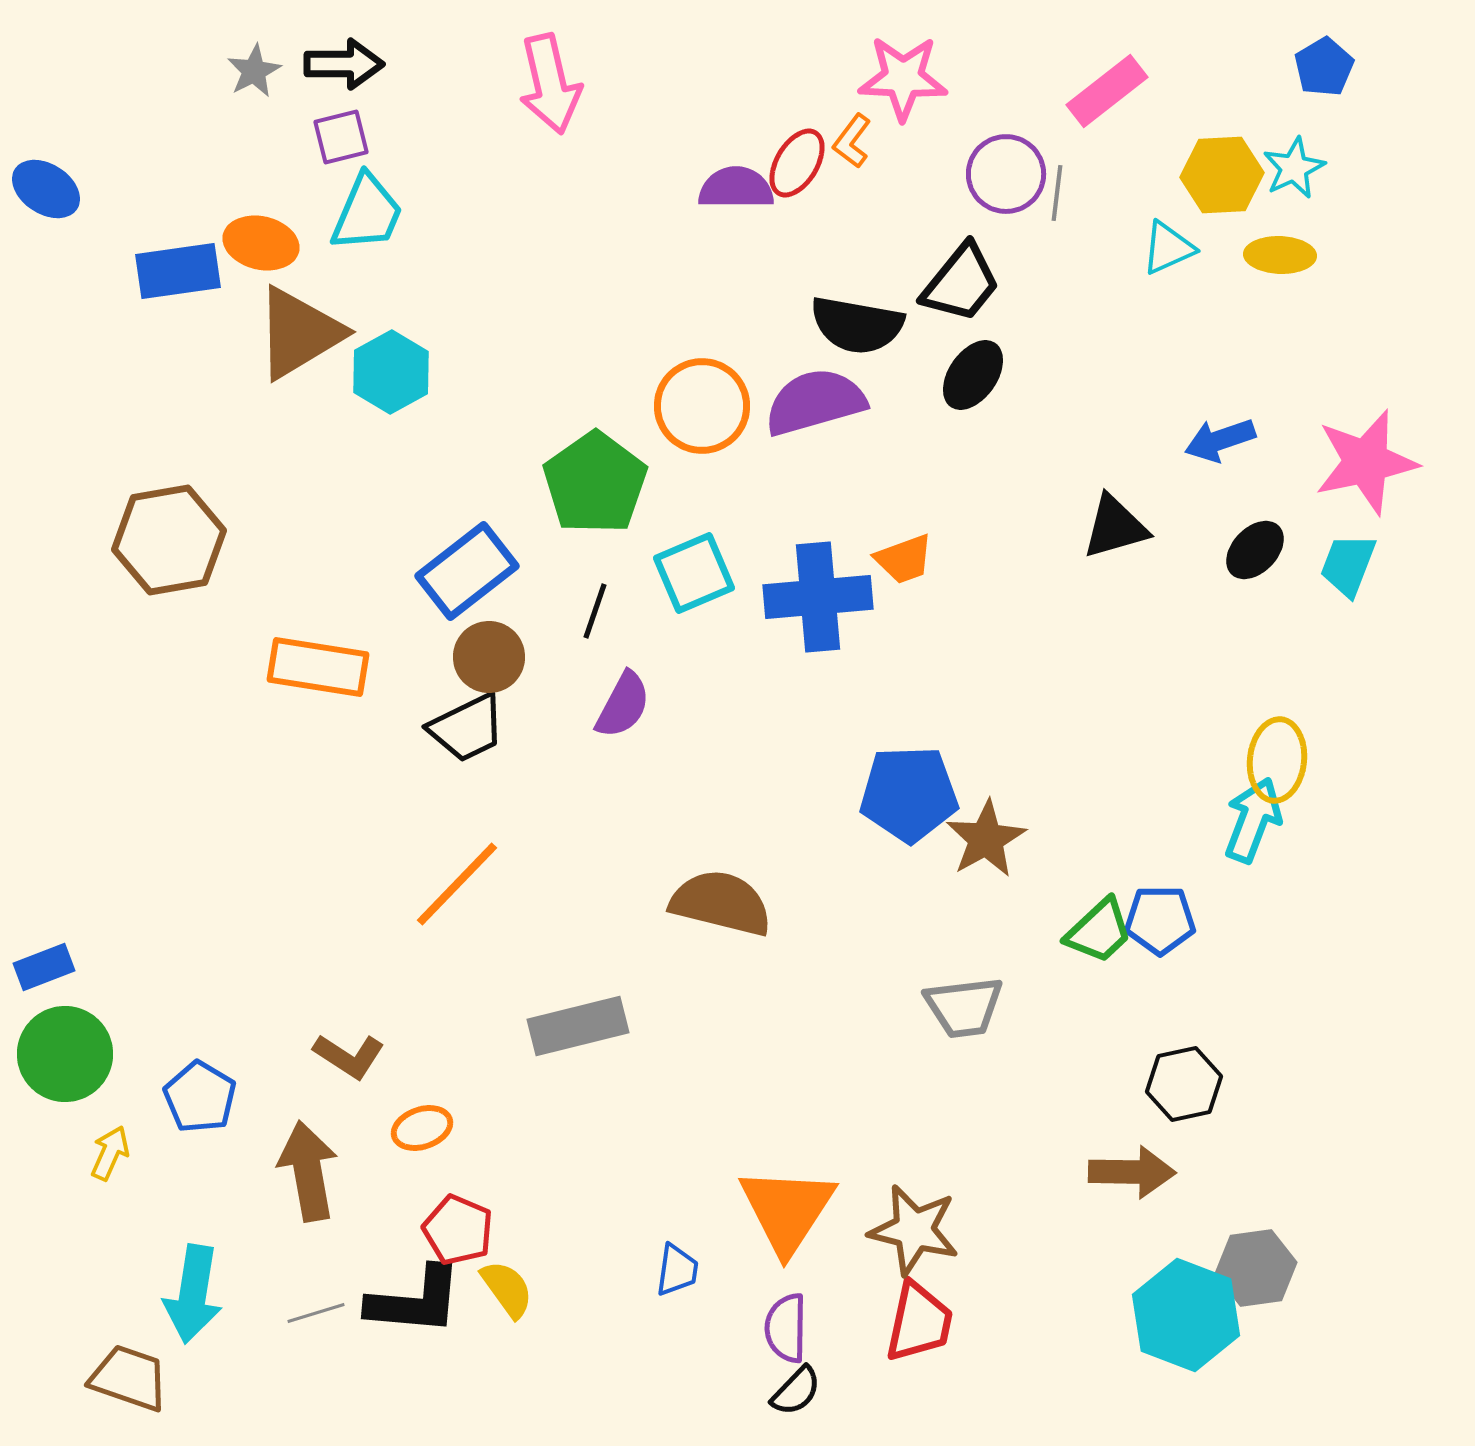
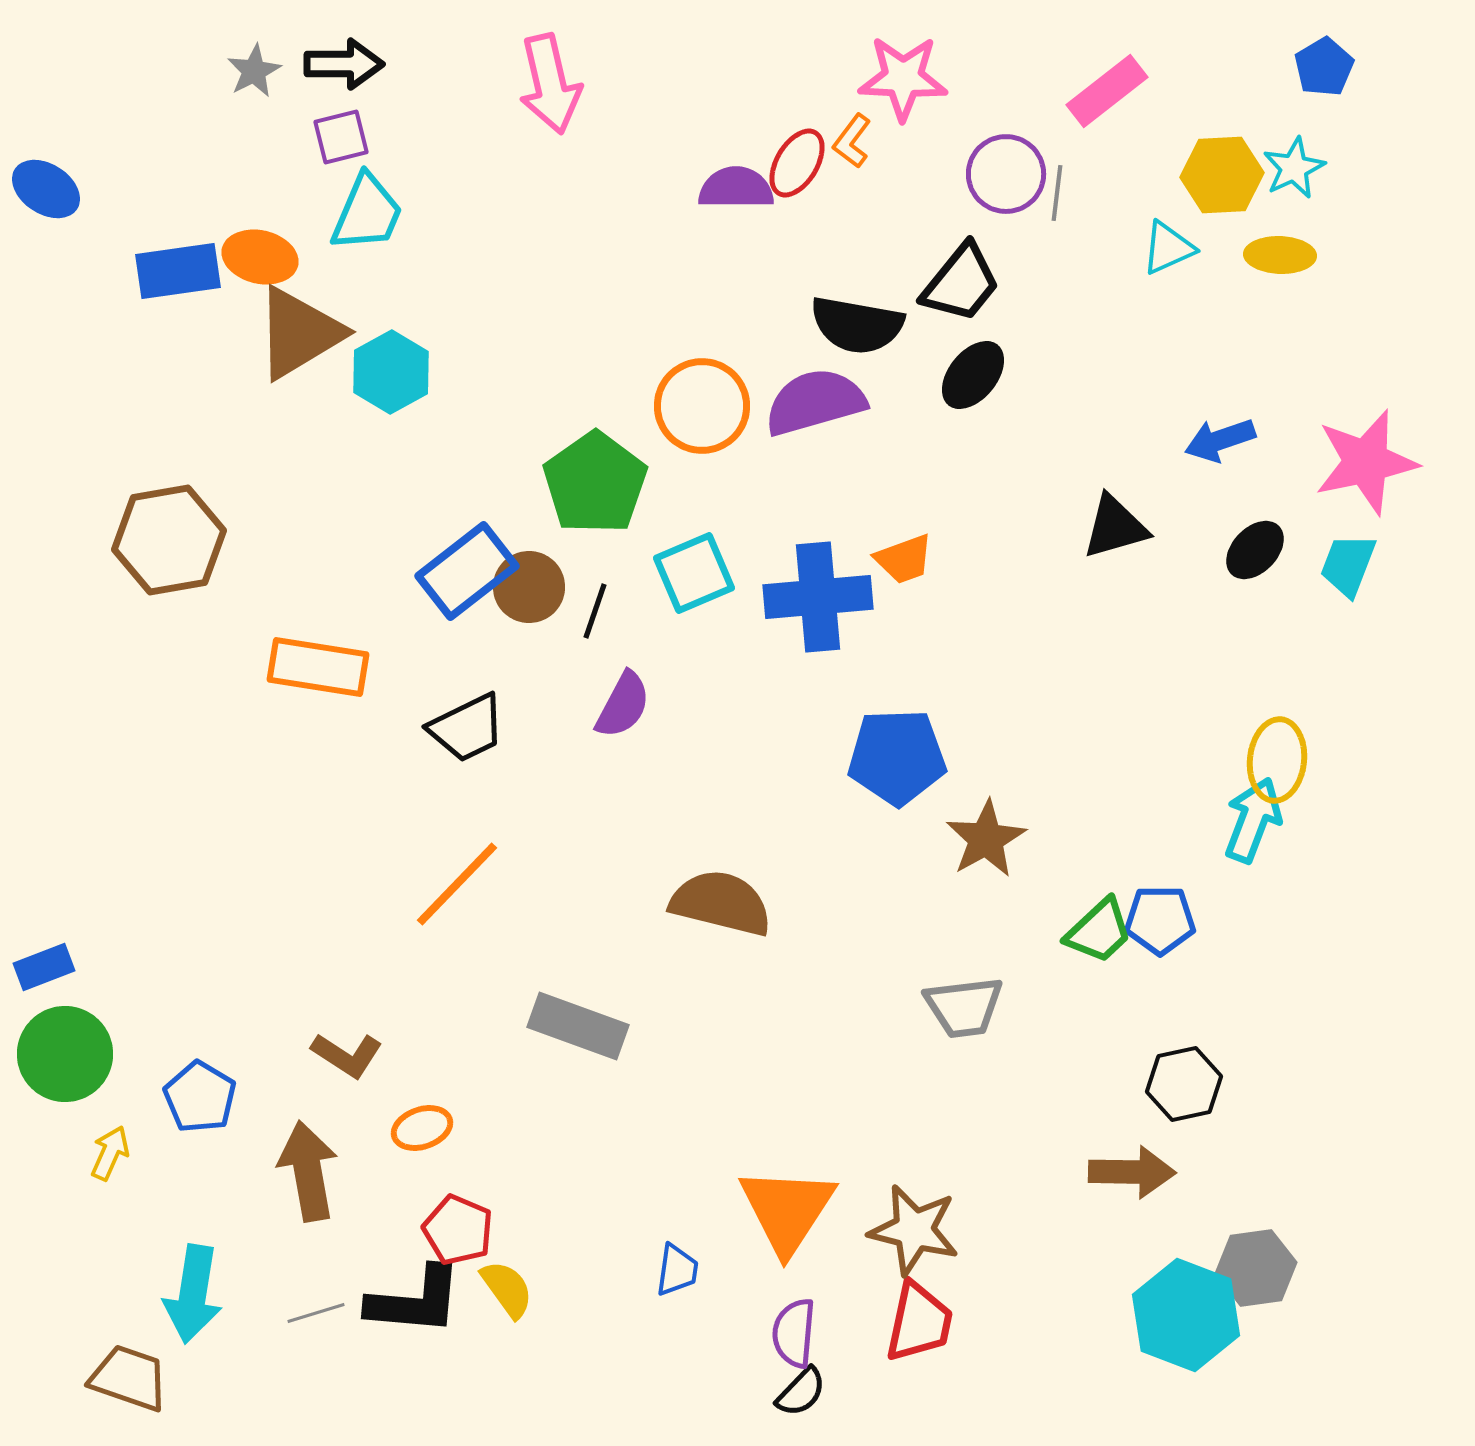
orange ellipse at (261, 243): moved 1 px left, 14 px down
black ellipse at (973, 375): rotated 4 degrees clockwise
brown circle at (489, 657): moved 40 px right, 70 px up
blue pentagon at (909, 794): moved 12 px left, 37 px up
gray rectangle at (578, 1026): rotated 34 degrees clockwise
brown L-shape at (349, 1056): moved 2 px left, 1 px up
purple semicircle at (786, 1328): moved 8 px right, 5 px down; rotated 4 degrees clockwise
black semicircle at (796, 1391): moved 5 px right, 1 px down
